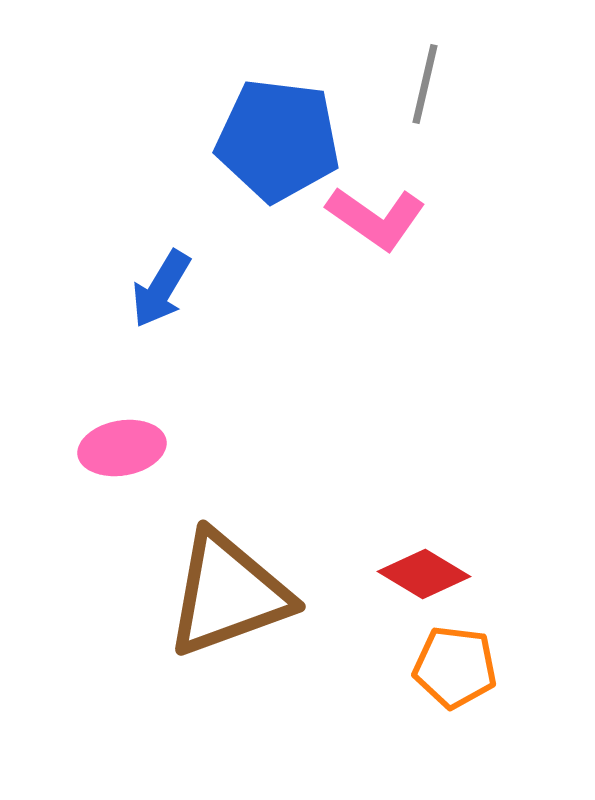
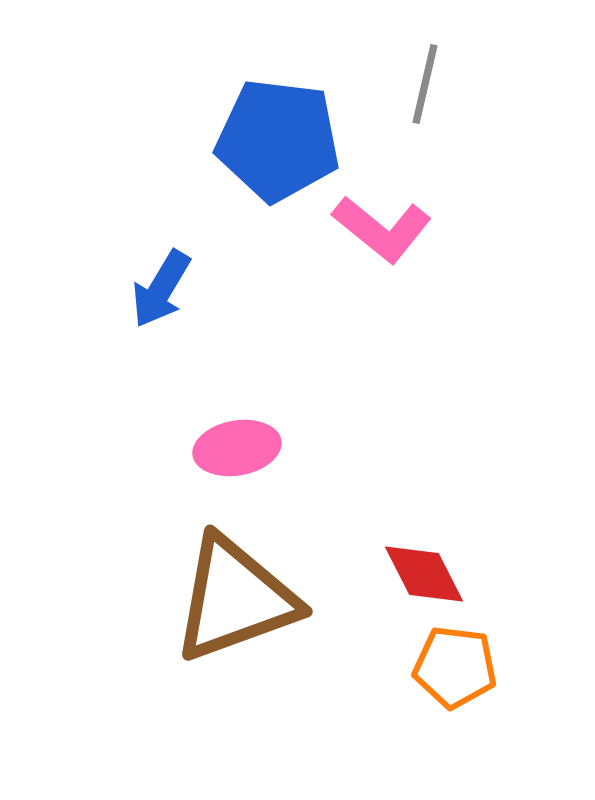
pink L-shape: moved 6 px right, 11 px down; rotated 4 degrees clockwise
pink ellipse: moved 115 px right
red diamond: rotated 32 degrees clockwise
brown triangle: moved 7 px right, 5 px down
